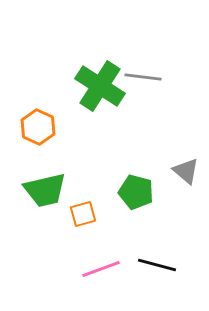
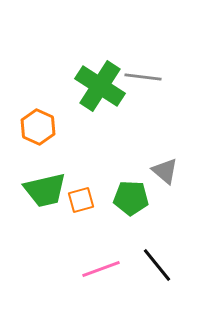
gray triangle: moved 21 px left
green pentagon: moved 5 px left, 6 px down; rotated 12 degrees counterclockwise
orange square: moved 2 px left, 14 px up
black line: rotated 36 degrees clockwise
